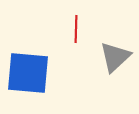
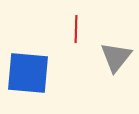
gray triangle: moved 1 px right; rotated 8 degrees counterclockwise
